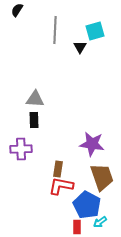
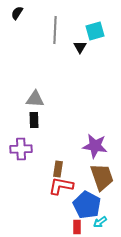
black semicircle: moved 3 px down
purple star: moved 3 px right, 2 px down
